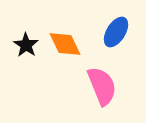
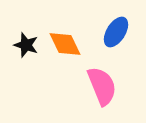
black star: rotated 15 degrees counterclockwise
